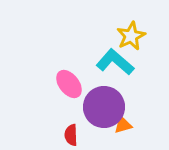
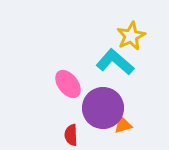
pink ellipse: moved 1 px left
purple circle: moved 1 px left, 1 px down
